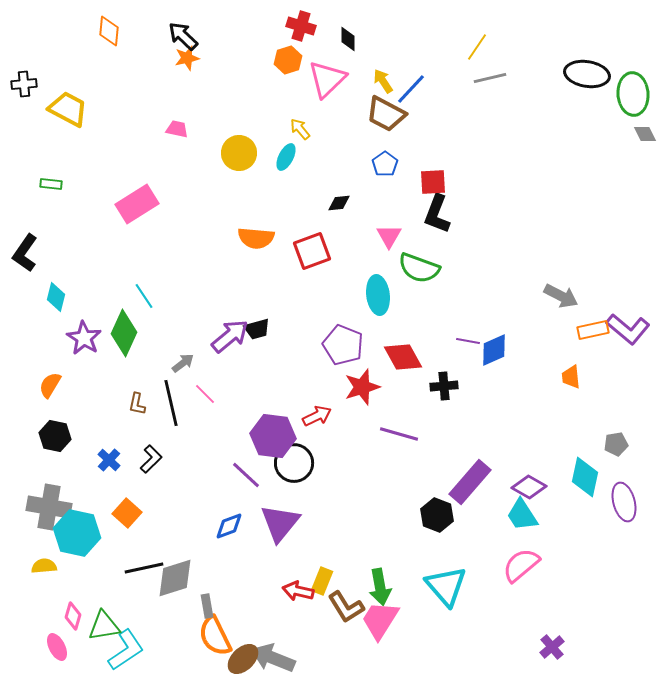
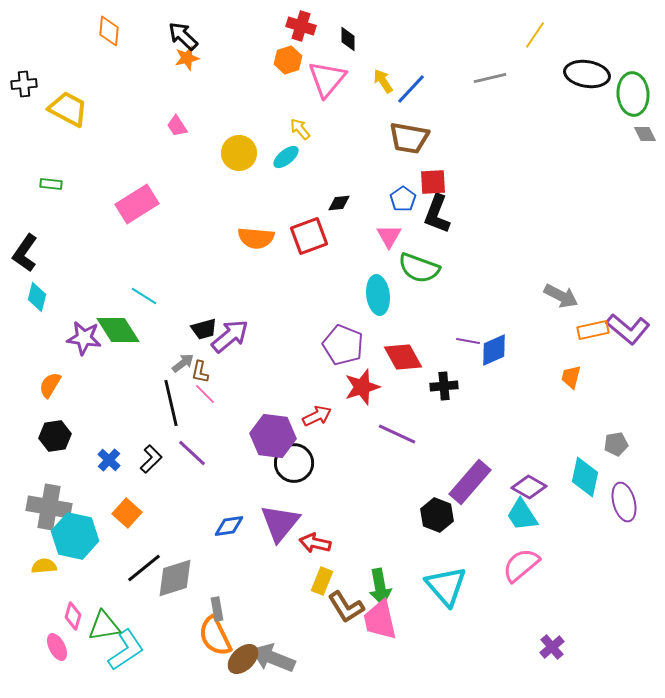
yellow line at (477, 47): moved 58 px right, 12 px up
pink triangle at (327, 79): rotated 6 degrees counterclockwise
brown trapezoid at (386, 114): moved 23 px right, 24 px down; rotated 18 degrees counterclockwise
pink trapezoid at (177, 129): moved 3 px up; rotated 135 degrees counterclockwise
cyan ellipse at (286, 157): rotated 24 degrees clockwise
blue pentagon at (385, 164): moved 18 px right, 35 px down
red square at (312, 251): moved 3 px left, 15 px up
cyan line at (144, 296): rotated 24 degrees counterclockwise
cyan diamond at (56, 297): moved 19 px left
black trapezoid at (257, 329): moved 53 px left
green diamond at (124, 333): moved 6 px left, 3 px up; rotated 57 degrees counterclockwise
purple star at (84, 338): rotated 24 degrees counterclockwise
orange trapezoid at (571, 377): rotated 20 degrees clockwise
brown L-shape at (137, 404): moved 63 px right, 32 px up
purple line at (399, 434): moved 2 px left; rotated 9 degrees clockwise
black hexagon at (55, 436): rotated 20 degrees counterclockwise
purple line at (246, 475): moved 54 px left, 22 px up
blue diamond at (229, 526): rotated 12 degrees clockwise
cyan hexagon at (77, 533): moved 2 px left, 3 px down
black line at (144, 568): rotated 27 degrees counterclockwise
red arrow at (298, 591): moved 17 px right, 48 px up
gray rectangle at (207, 606): moved 10 px right, 3 px down
pink trapezoid at (380, 620): rotated 45 degrees counterclockwise
